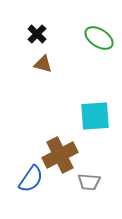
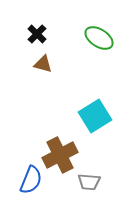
cyan square: rotated 28 degrees counterclockwise
blue semicircle: moved 1 px down; rotated 12 degrees counterclockwise
